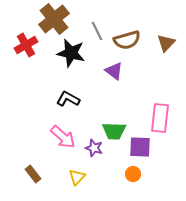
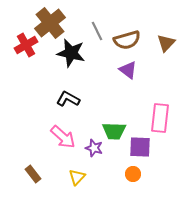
brown cross: moved 4 px left, 4 px down
purple triangle: moved 14 px right, 1 px up
